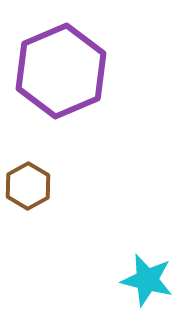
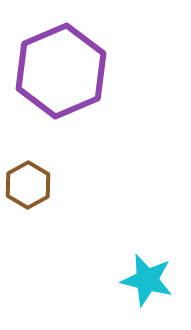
brown hexagon: moved 1 px up
